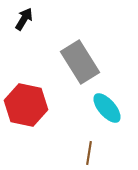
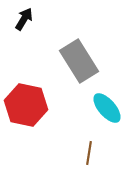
gray rectangle: moved 1 px left, 1 px up
